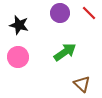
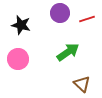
red line: moved 2 px left, 6 px down; rotated 63 degrees counterclockwise
black star: moved 2 px right
green arrow: moved 3 px right
pink circle: moved 2 px down
